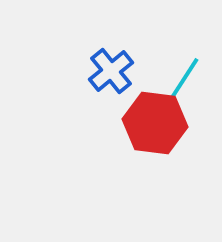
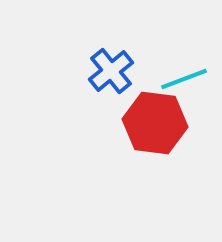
cyan line: rotated 36 degrees clockwise
